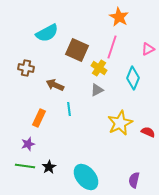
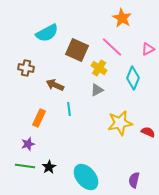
orange star: moved 3 px right, 1 px down
pink line: rotated 65 degrees counterclockwise
yellow star: rotated 15 degrees clockwise
